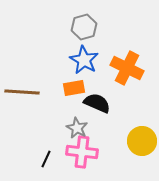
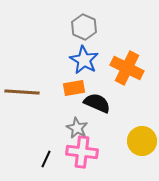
gray hexagon: rotated 20 degrees counterclockwise
